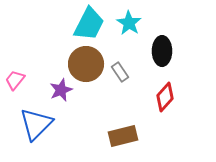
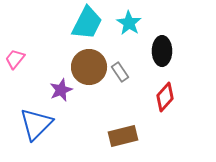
cyan trapezoid: moved 2 px left, 1 px up
brown circle: moved 3 px right, 3 px down
pink trapezoid: moved 21 px up
